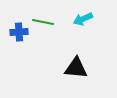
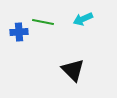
black triangle: moved 3 px left, 2 px down; rotated 40 degrees clockwise
